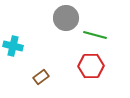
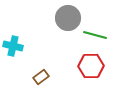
gray circle: moved 2 px right
